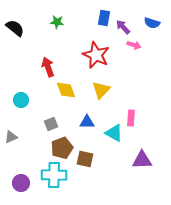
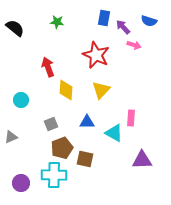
blue semicircle: moved 3 px left, 2 px up
yellow diamond: rotated 25 degrees clockwise
